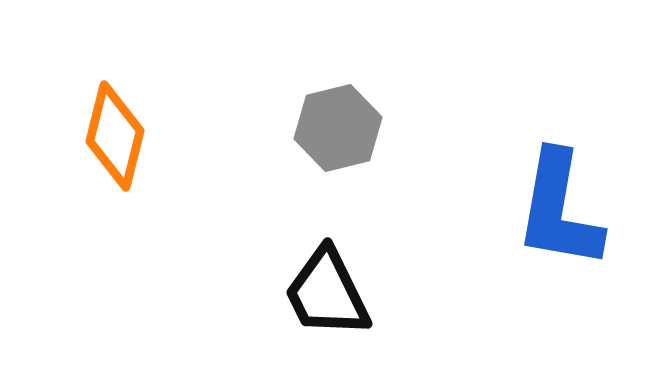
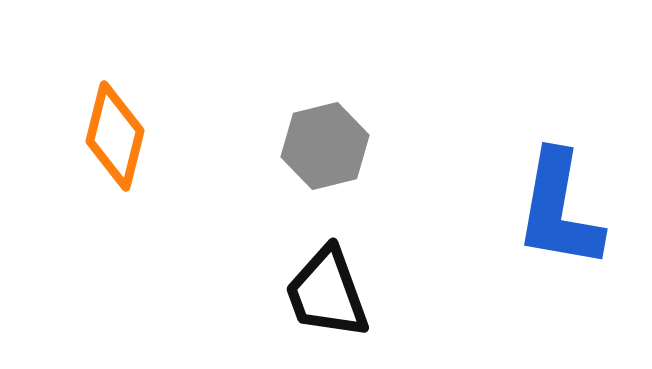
gray hexagon: moved 13 px left, 18 px down
black trapezoid: rotated 6 degrees clockwise
